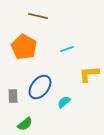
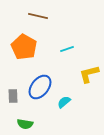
yellow L-shape: rotated 10 degrees counterclockwise
green semicircle: rotated 49 degrees clockwise
